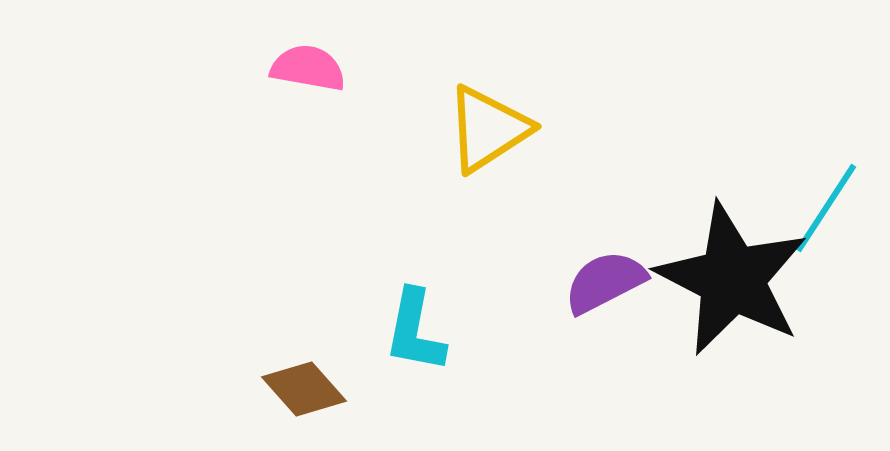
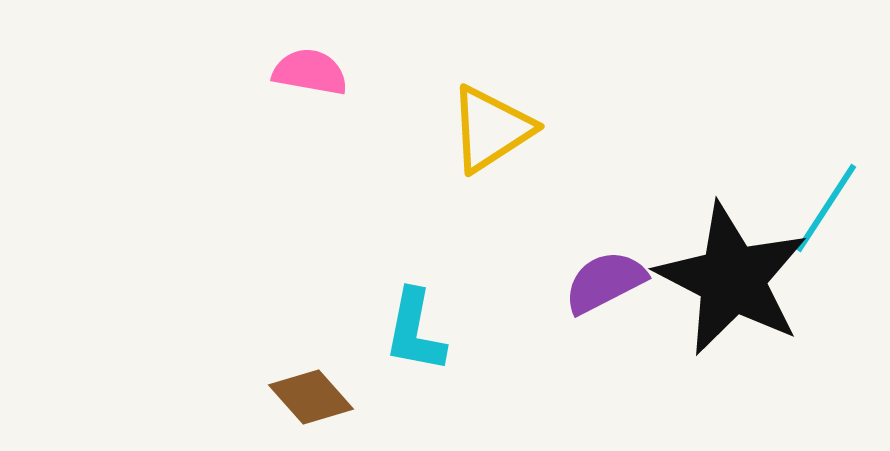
pink semicircle: moved 2 px right, 4 px down
yellow triangle: moved 3 px right
brown diamond: moved 7 px right, 8 px down
